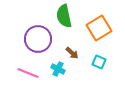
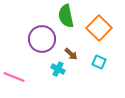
green semicircle: moved 2 px right
orange square: rotated 15 degrees counterclockwise
purple circle: moved 4 px right
brown arrow: moved 1 px left, 1 px down
pink line: moved 14 px left, 4 px down
